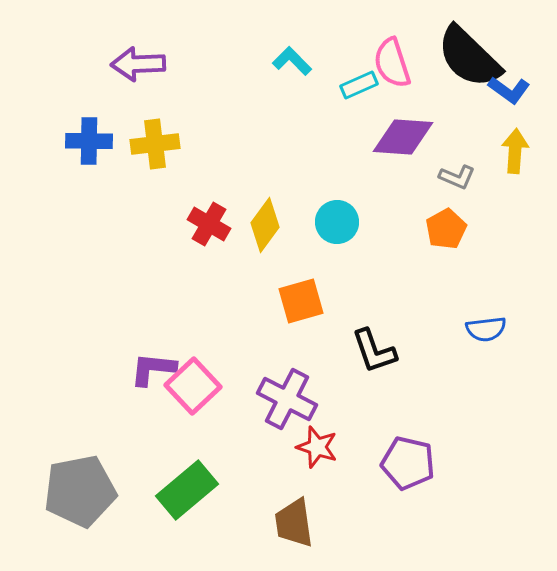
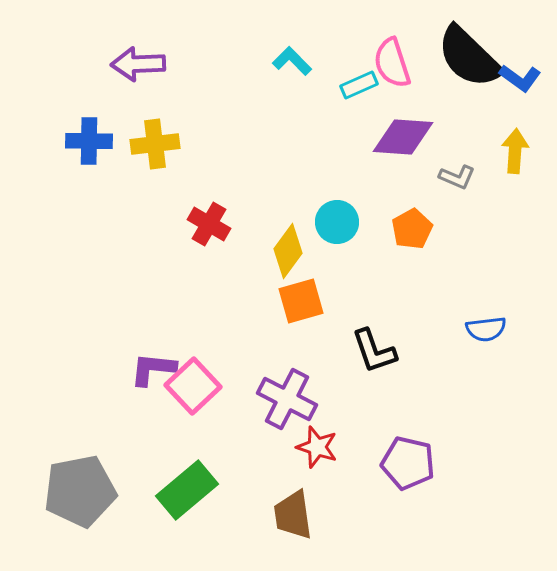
blue L-shape: moved 11 px right, 12 px up
yellow diamond: moved 23 px right, 26 px down
orange pentagon: moved 34 px left
brown trapezoid: moved 1 px left, 8 px up
